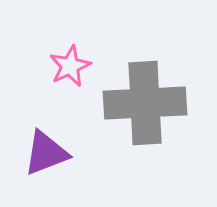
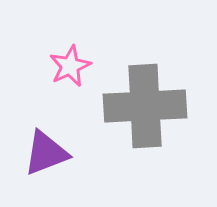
gray cross: moved 3 px down
